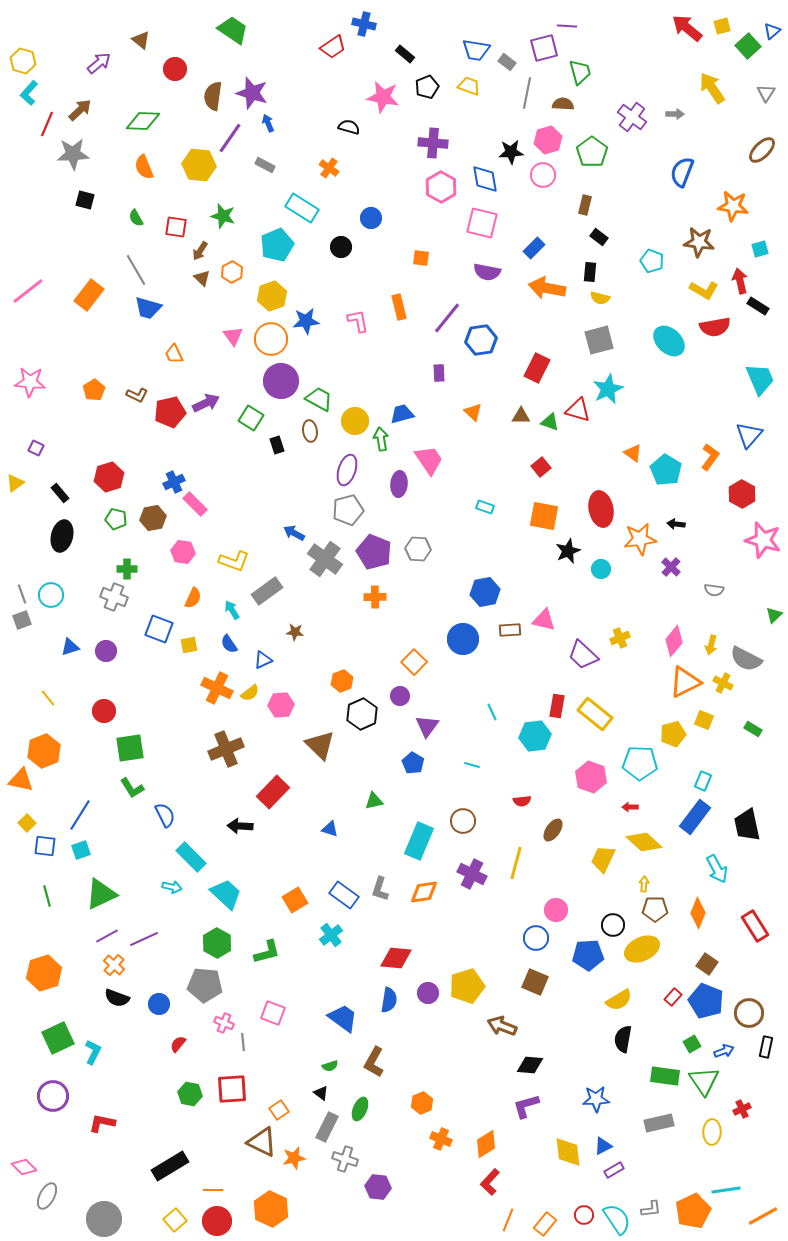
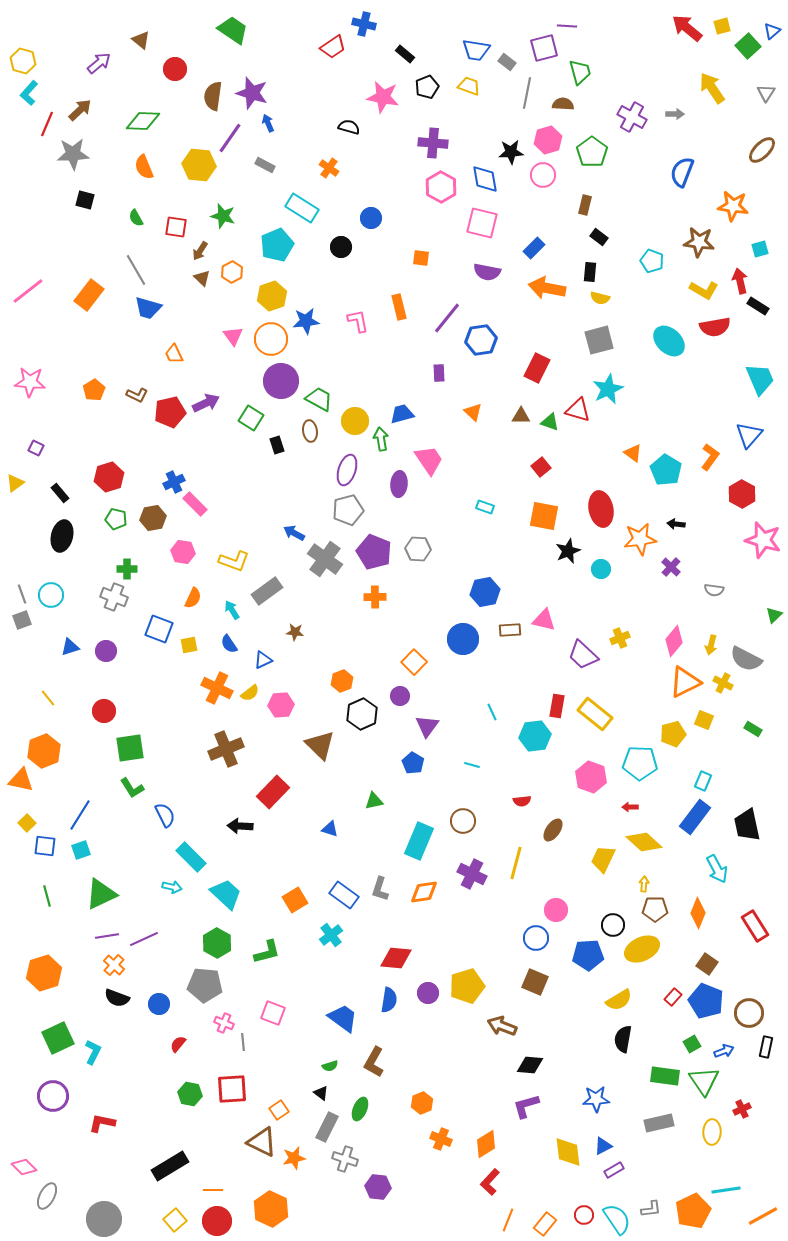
purple cross at (632, 117): rotated 8 degrees counterclockwise
purple line at (107, 936): rotated 20 degrees clockwise
